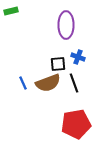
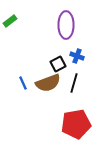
green rectangle: moved 1 px left, 10 px down; rotated 24 degrees counterclockwise
blue cross: moved 1 px left, 1 px up
black square: rotated 21 degrees counterclockwise
black line: rotated 36 degrees clockwise
